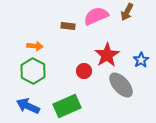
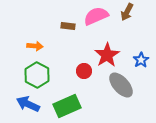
green hexagon: moved 4 px right, 4 px down
blue arrow: moved 2 px up
